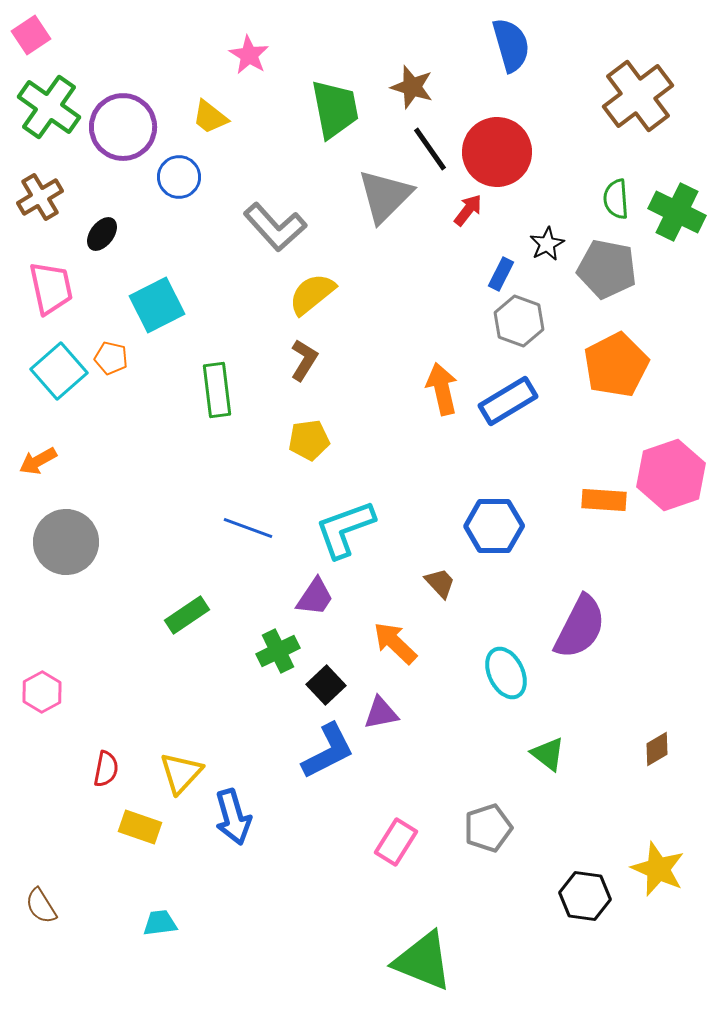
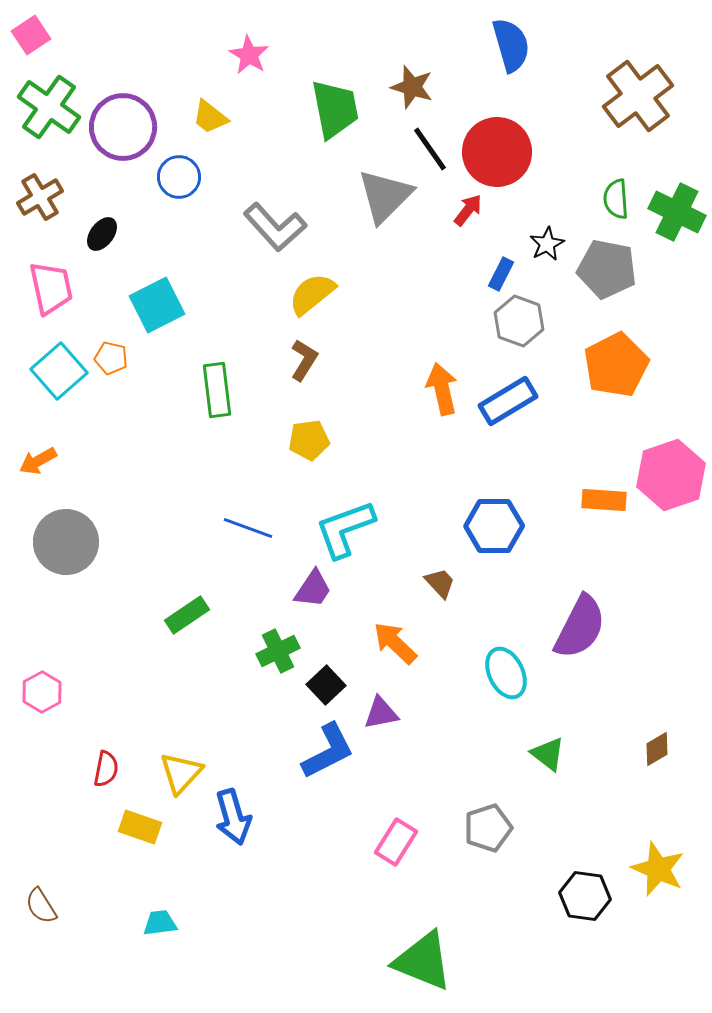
purple trapezoid at (315, 597): moved 2 px left, 8 px up
